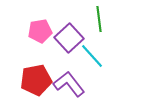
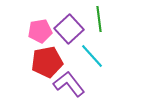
purple square: moved 9 px up
red pentagon: moved 11 px right, 18 px up
